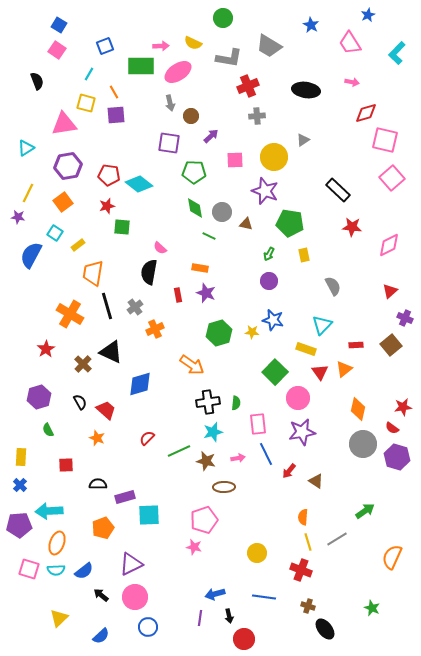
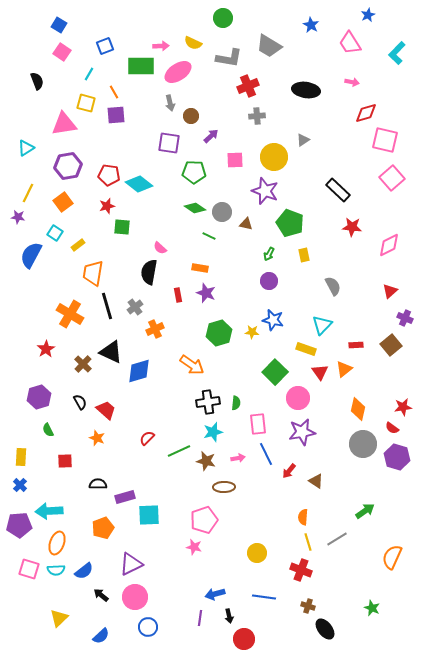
pink square at (57, 50): moved 5 px right, 2 px down
green diamond at (195, 208): rotated 45 degrees counterclockwise
green pentagon at (290, 223): rotated 12 degrees clockwise
blue diamond at (140, 384): moved 1 px left, 13 px up
red square at (66, 465): moved 1 px left, 4 px up
